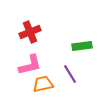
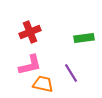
green rectangle: moved 2 px right, 8 px up
purple line: moved 1 px right, 1 px up
orange trapezoid: rotated 25 degrees clockwise
